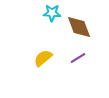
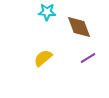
cyan star: moved 5 px left, 1 px up
purple line: moved 10 px right
